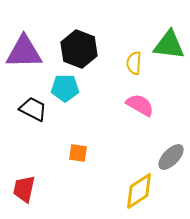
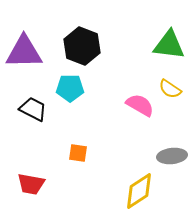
black hexagon: moved 3 px right, 3 px up
yellow semicircle: moved 36 px right, 26 px down; rotated 60 degrees counterclockwise
cyan pentagon: moved 5 px right
gray ellipse: moved 1 px right, 1 px up; rotated 40 degrees clockwise
red trapezoid: moved 7 px right, 5 px up; rotated 92 degrees counterclockwise
